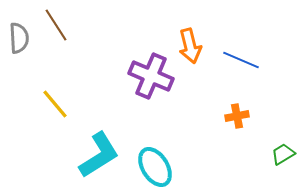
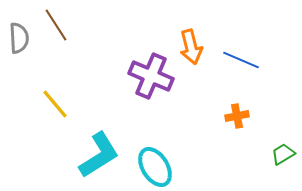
orange arrow: moved 1 px right, 1 px down
